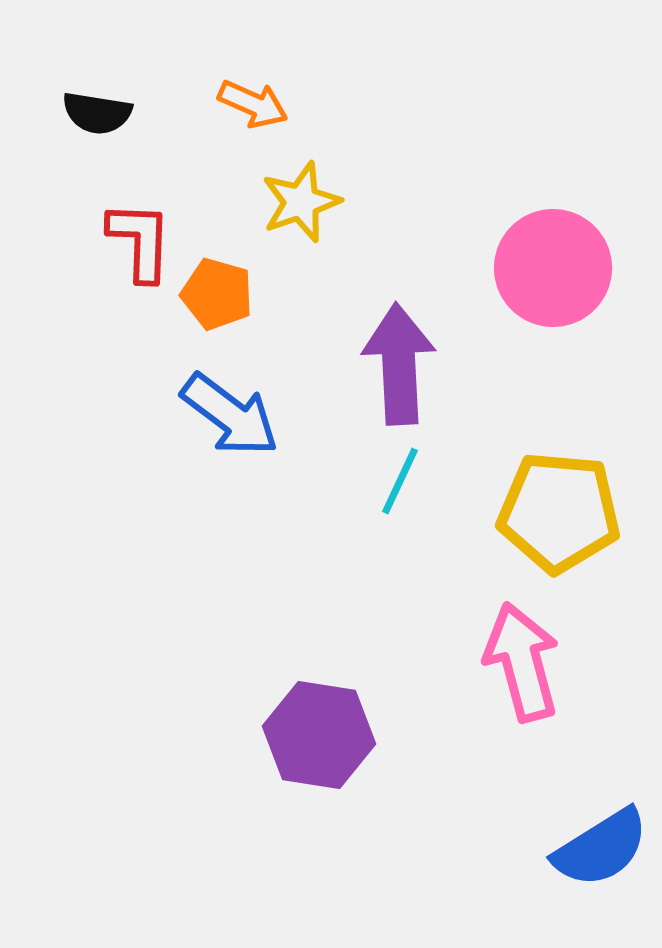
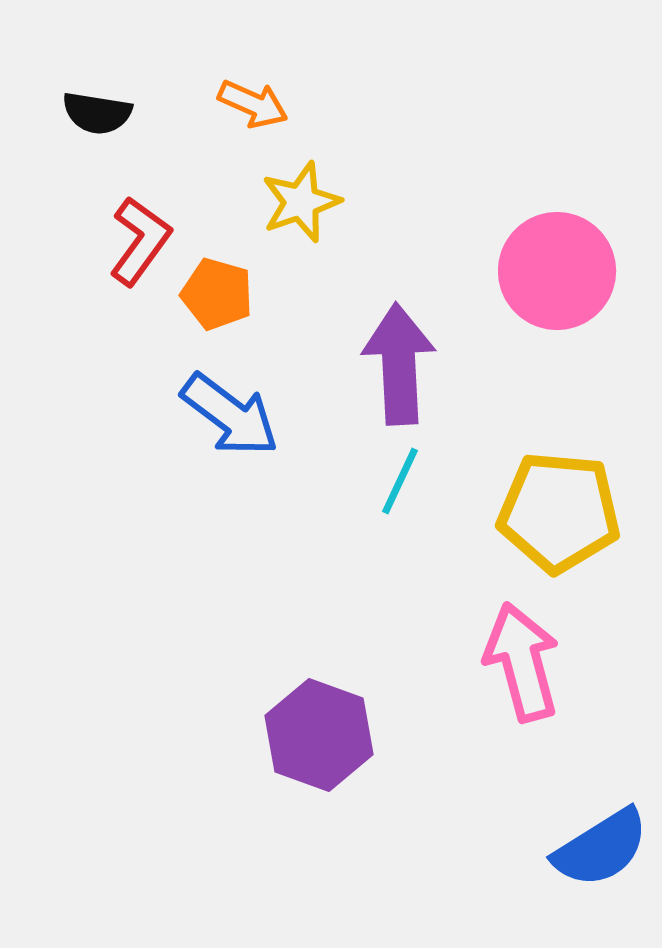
red L-shape: rotated 34 degrees clockwise
pink circle: moved 4 px right, 3 px down
purple hexagon: rotated 11 degrees clockwise
